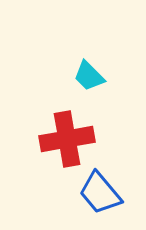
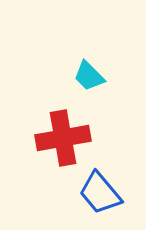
red cross: moved 4 px left, 1 px up
